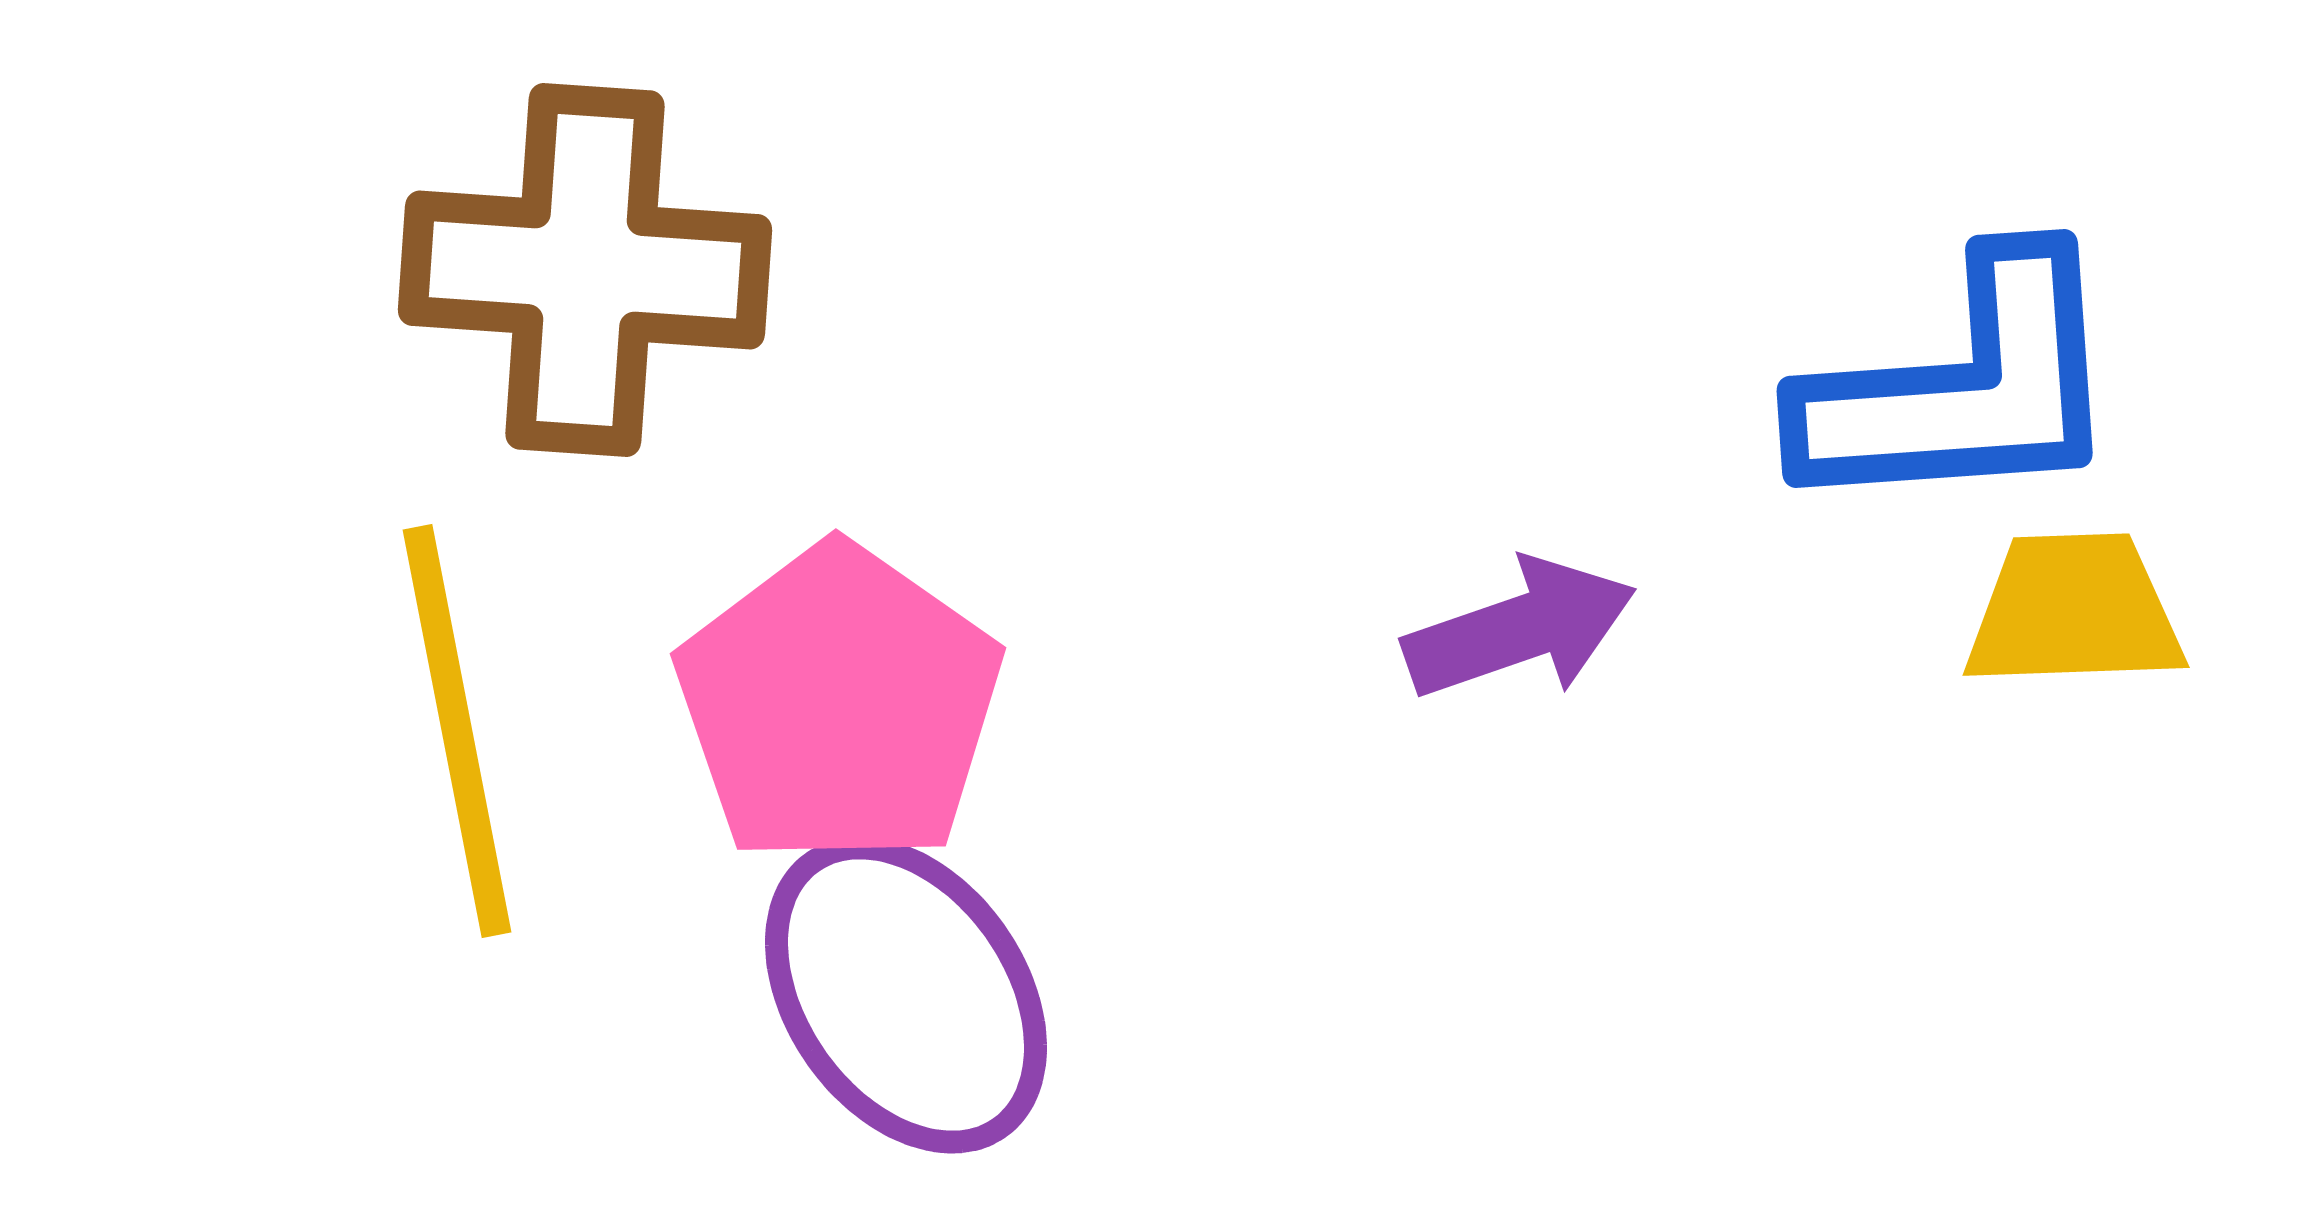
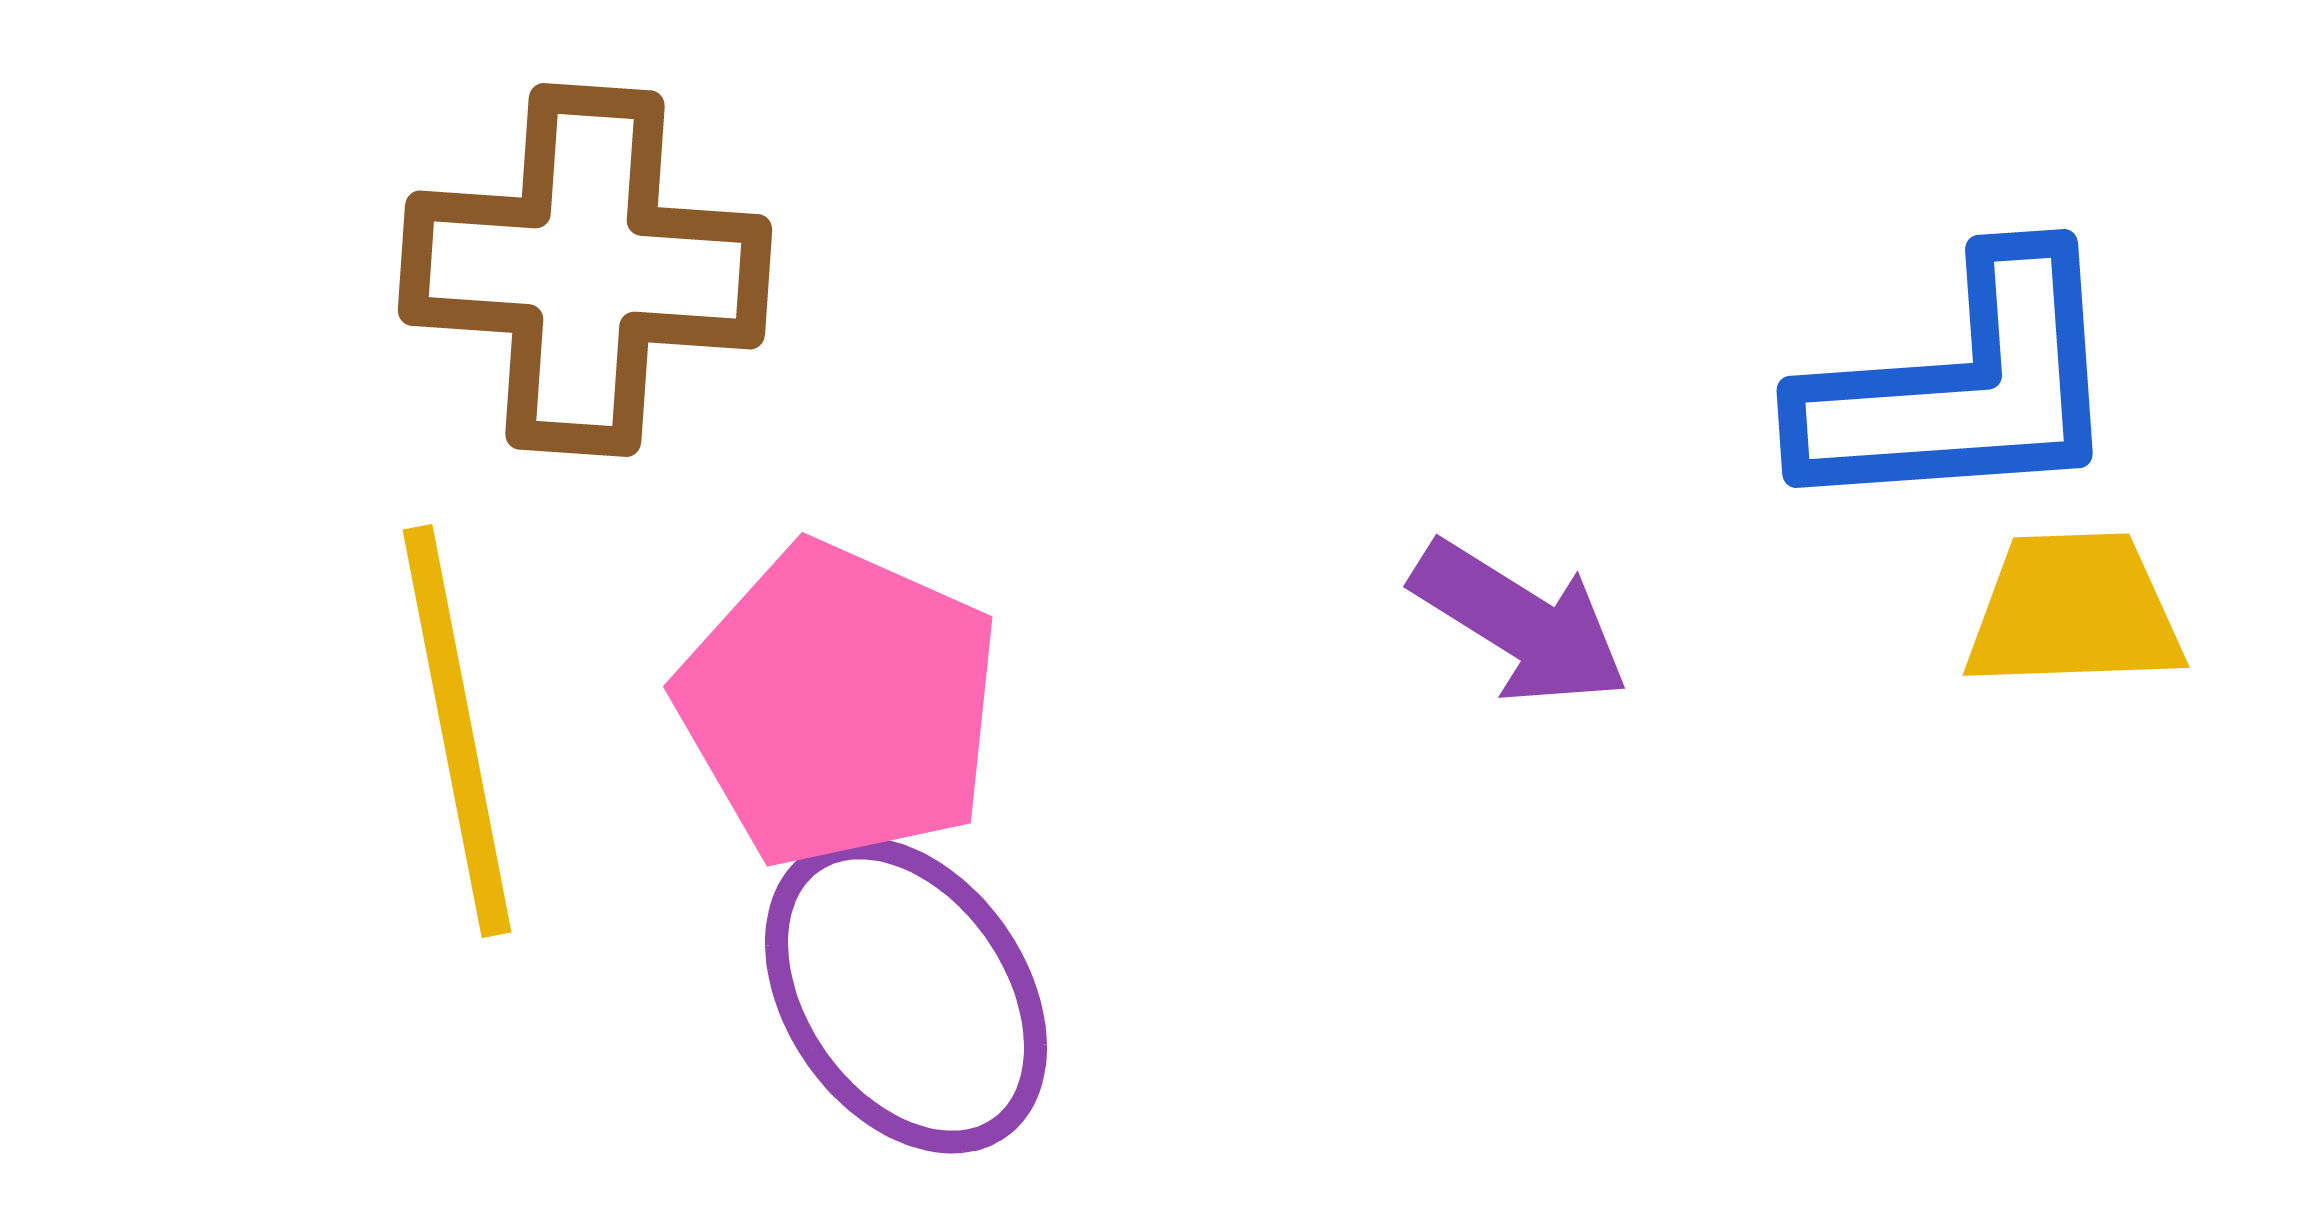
purple arrow: moved 6 px up; rotated 51 degrees clockwise
pink pentagon: rotated 11 degrees counterclockwise
